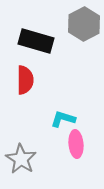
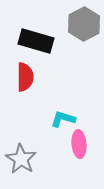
red semicircle: moved 3 px up
pink ellipse: moved 3 px right
